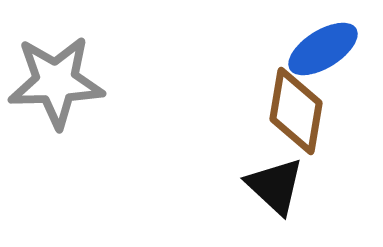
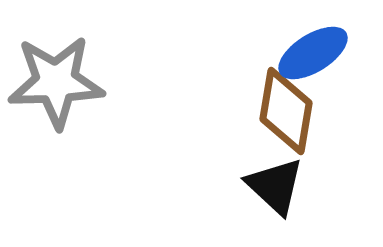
blue ellipse: moved 10 px left, 4 px down
brown diamond: moved 10 px left
